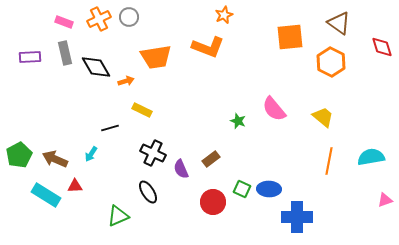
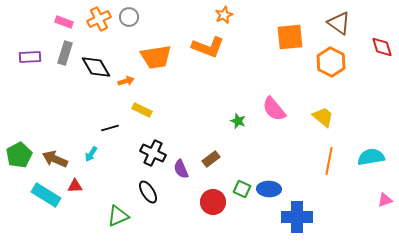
gray rectangle: rotated 30 degrees clockwise
